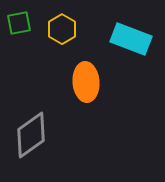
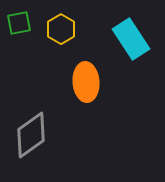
yellow hexagon: moved 1 px left
cyan rectangle: rotated 36 degrees clockwise
